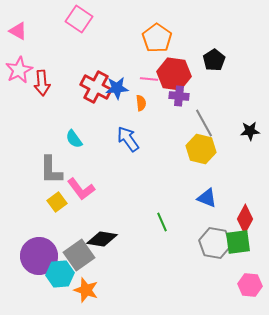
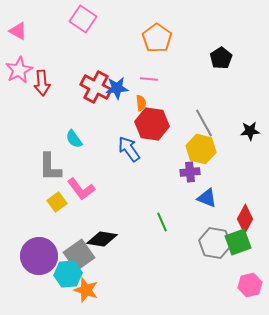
pink square: moved 4 px right
black pentagon: moved 7 px right, 2 px up
red hexagon: moved 22 px left, 50 px down
purple cross: moved 11 px right, 76 px down; rotated 12 degrees counterclockwise
blue arrow: moved 1 px right, 10 px down
gray L-shape: moved 1 px left, 3 px up
green square: rotated 12 degrees counterclockwise
cyan hexagon: moved 8 px right
pink hexagon: rotated 20 degrees counterclockwise
